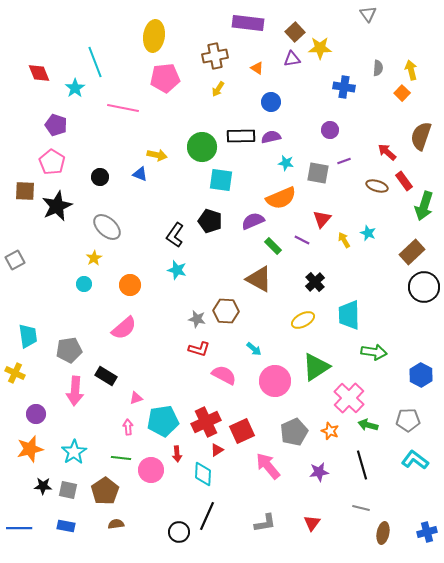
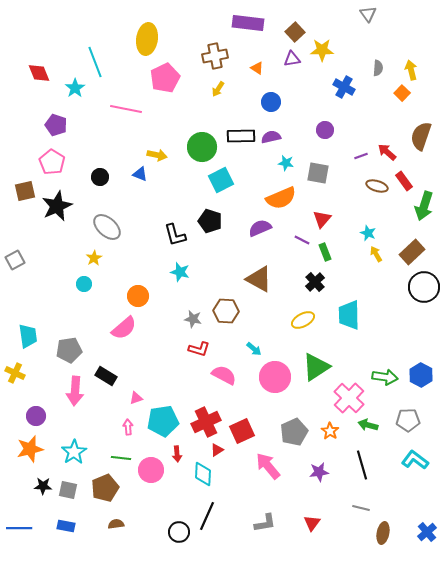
yellow ellipse at (154, 36): moved 7 px left, 3 px down
yellow star at (320, 48): moved 2 px right, 2 px down
pink pentagon at (165, 78): rotated 20 degrees counterclockwise
blue cross at (344, 87): rotated 20 degrees clockwise
pink line at (123, 108): moved 3 px right, 1 px down
purple circle at (330, 130): moved 5 px left
purple line at (344, 161): moved 17 px right, 5 px up
cyan square at (221, 180): rotated 35 degrees counterclockwise
brown square at (25, 191): rotated 15 degrees counterclockwise
purple semicircle at (253, 221): moved 7 px right, 7 px down
black L-shape at (175, 235): rotated 50 degrees counterclockwise
yellow arrow at (344, 240): moved 32 px right, 14 px down
green rectangle at (273, 246): moved 52 px right, 6 px down; rotated 24 degrees clockwise
cyan star at (177, 270): moved 3 px right, 2 px down
orange circle at (130, 285): moved 8 px right, 11 px down
gray star at (197, 319): moved 4 px left
green arrow at (374, 352): moved 11 px right, 25 px down
pink circle at (275, 381): moved 4 px up
purple circle at (36, 414): moved 2 px down
orange star at (330, 431): rotated 12 degrees clockwise
brown pentagon at (105, 491): moved 3 px up; rotated 12 degrees clockwise
blue cross at (427, 532): rotated 24 degrees counterclockwise
